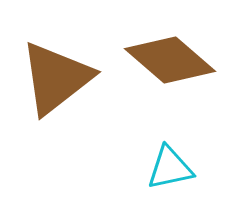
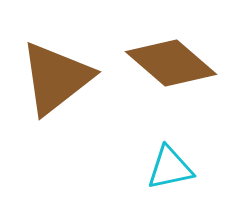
brown diamond: moved 1 px right, 3 px down
